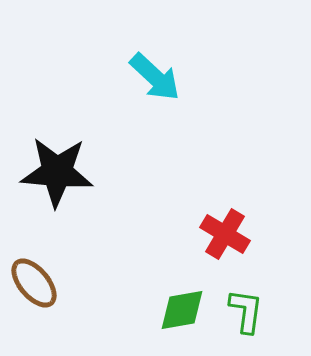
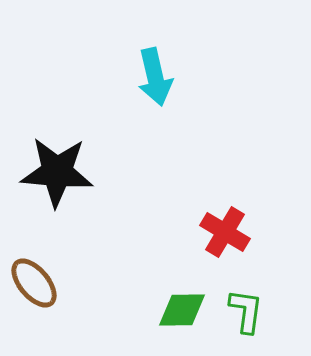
cyan arrow: rotated 34 degrees clockwise
red cross: moved 2 px up
green diamond: rotated 9 degrees clockwise
